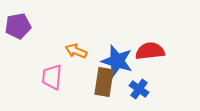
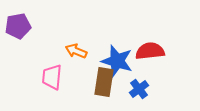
blue cross: rotated 18 degrees clockwise
